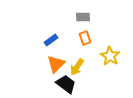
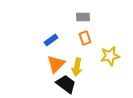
yellow star: rotated 30 degrees clockwise
yellow arrow: rotated 24 degrees counterclockwise
